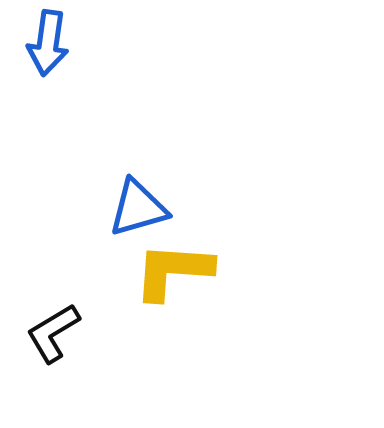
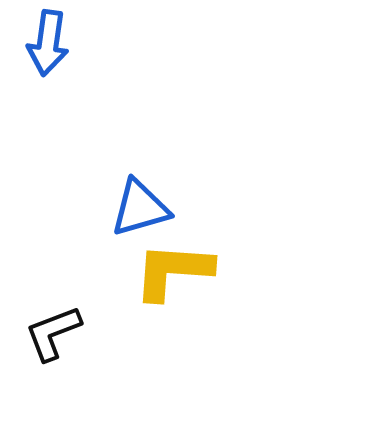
blue triangle: moved 2 px right
black L-shape: rotated 10 degrees clockwise
